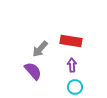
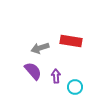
gray arrow: moved 1 px up; rotated 30 degrees clockwise
purple arrow: moved 16 px left, 11 px down
